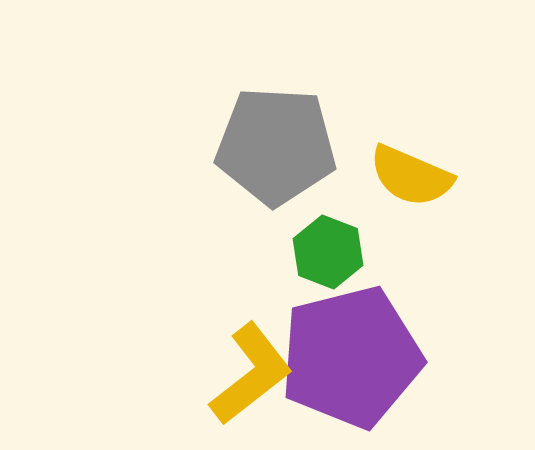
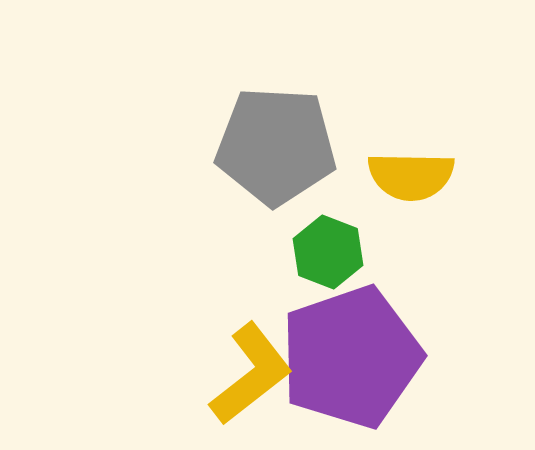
yellow semicircle: rotated 22 degrees counterclockwise
purple pentagon: rotated 5 degrees counterclockwise
